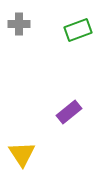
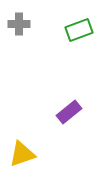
green rectangle: moved 1 px right
yellow triangle: rotated 44 degrees clockwise
